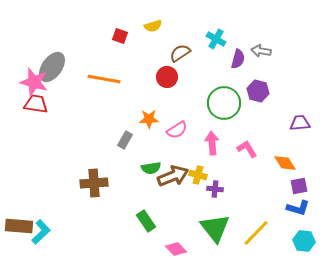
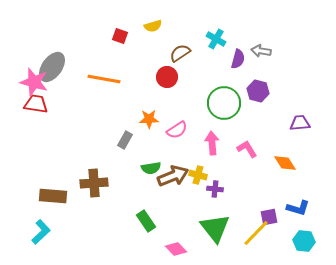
purple square: moved 30 px left, 31 px down
brown rectangle: moved 34 px right, 30 px up
